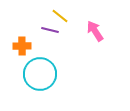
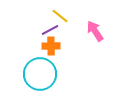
purple line: rotated 42 degrees counterclockwise
orange cross: moved 29 px right
